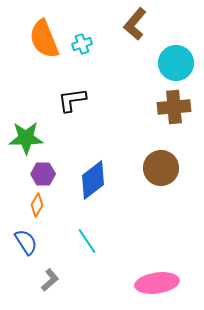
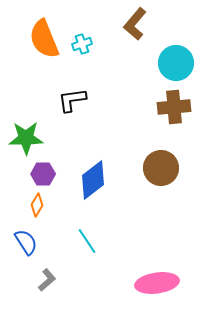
gray L-shape: moved 3 px left
